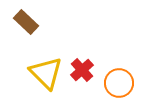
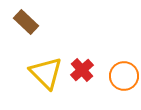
orange circle: moved 5 px right, 7 px up
